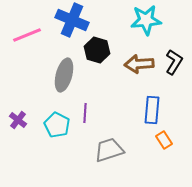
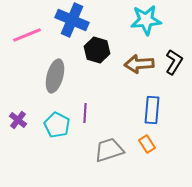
gray ellipse: moved 9 px left, 1 px down
orange rectangle: moved 17 px left, 4 px down
